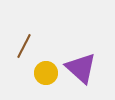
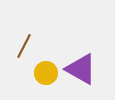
purple triangle: moved 1 px down; rotated 12 degrees counterclockwise
